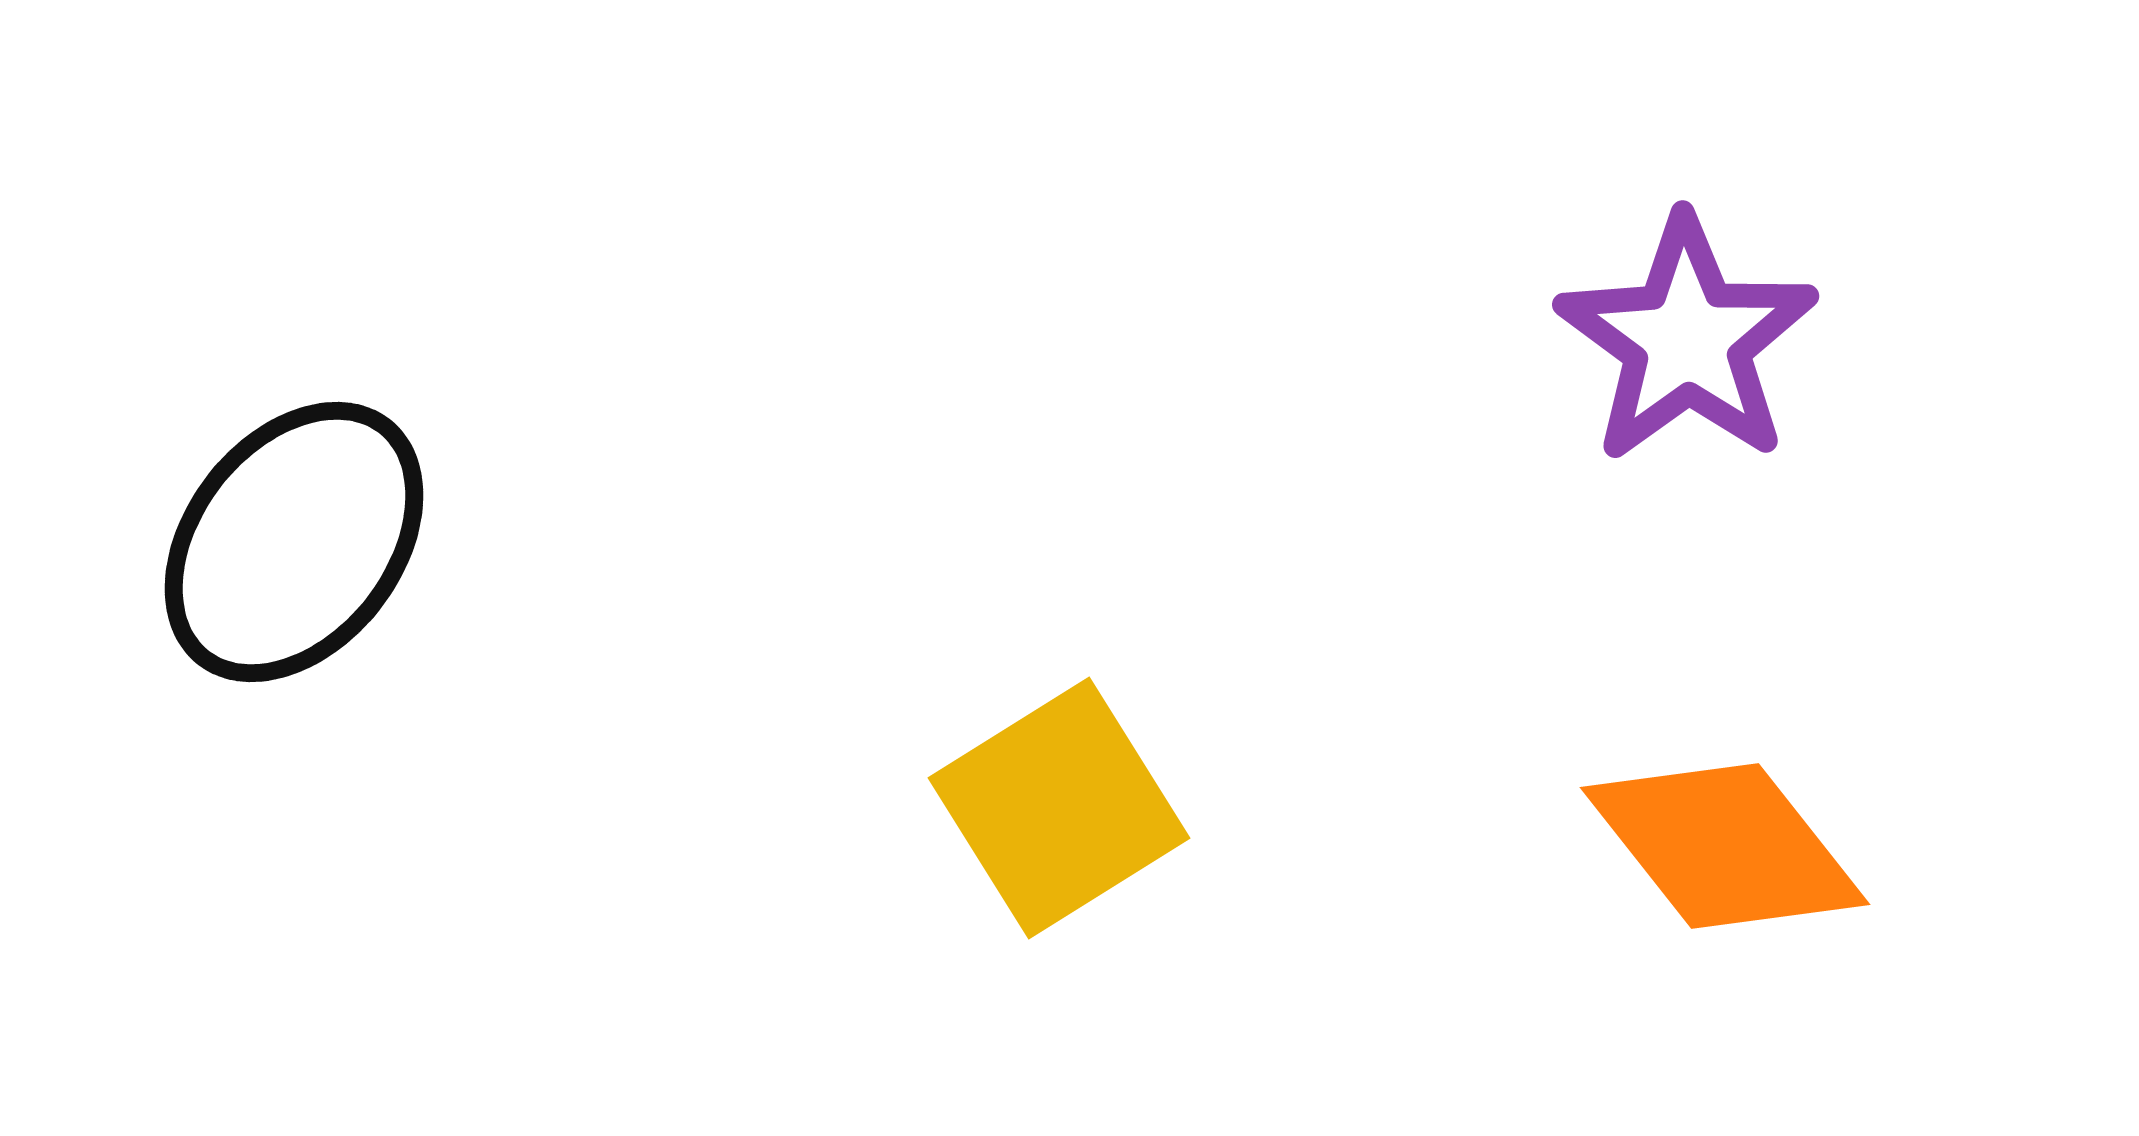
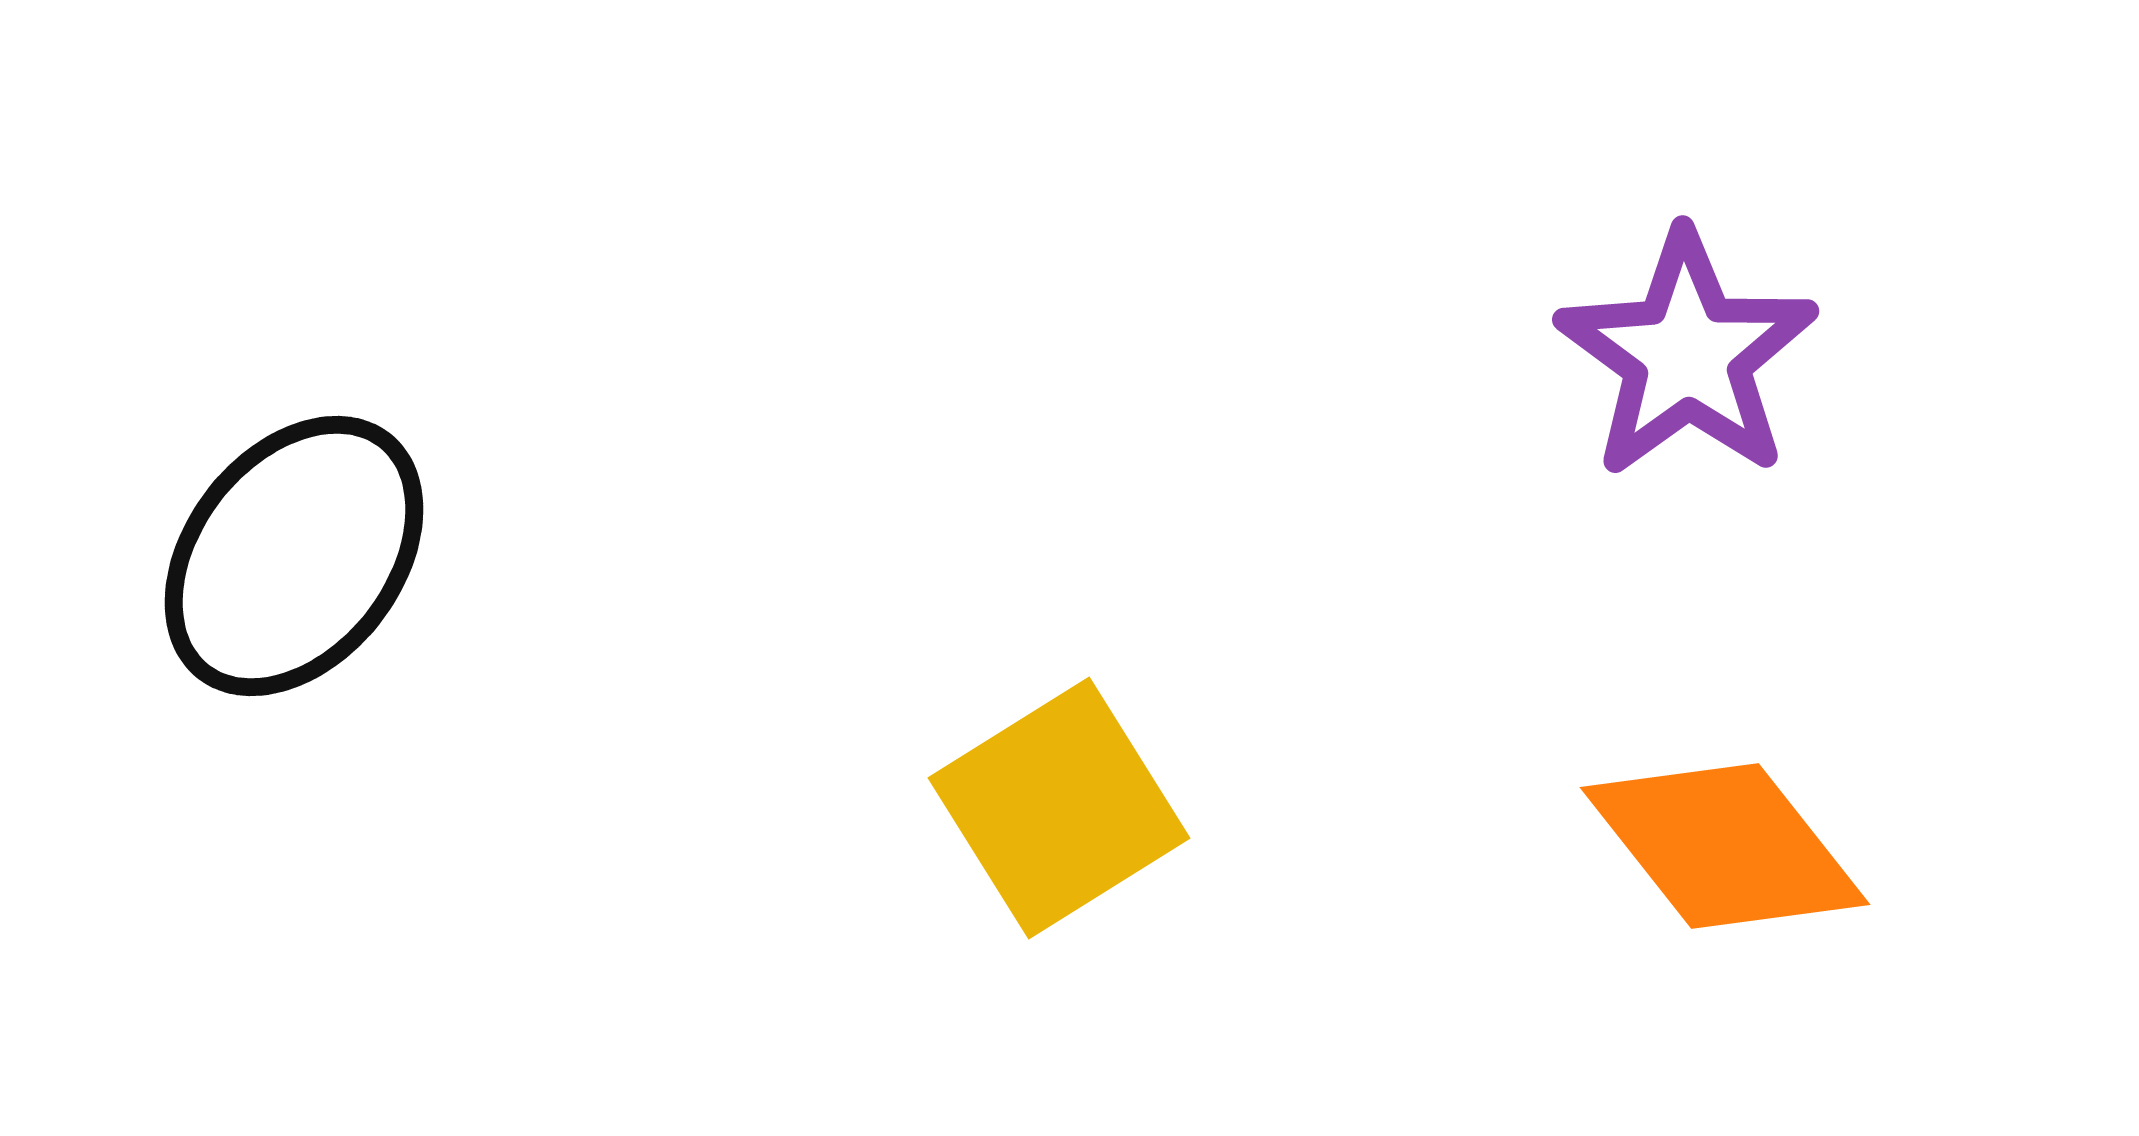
purple star: moved 15 px down
black ellipse: moved 14 px down
